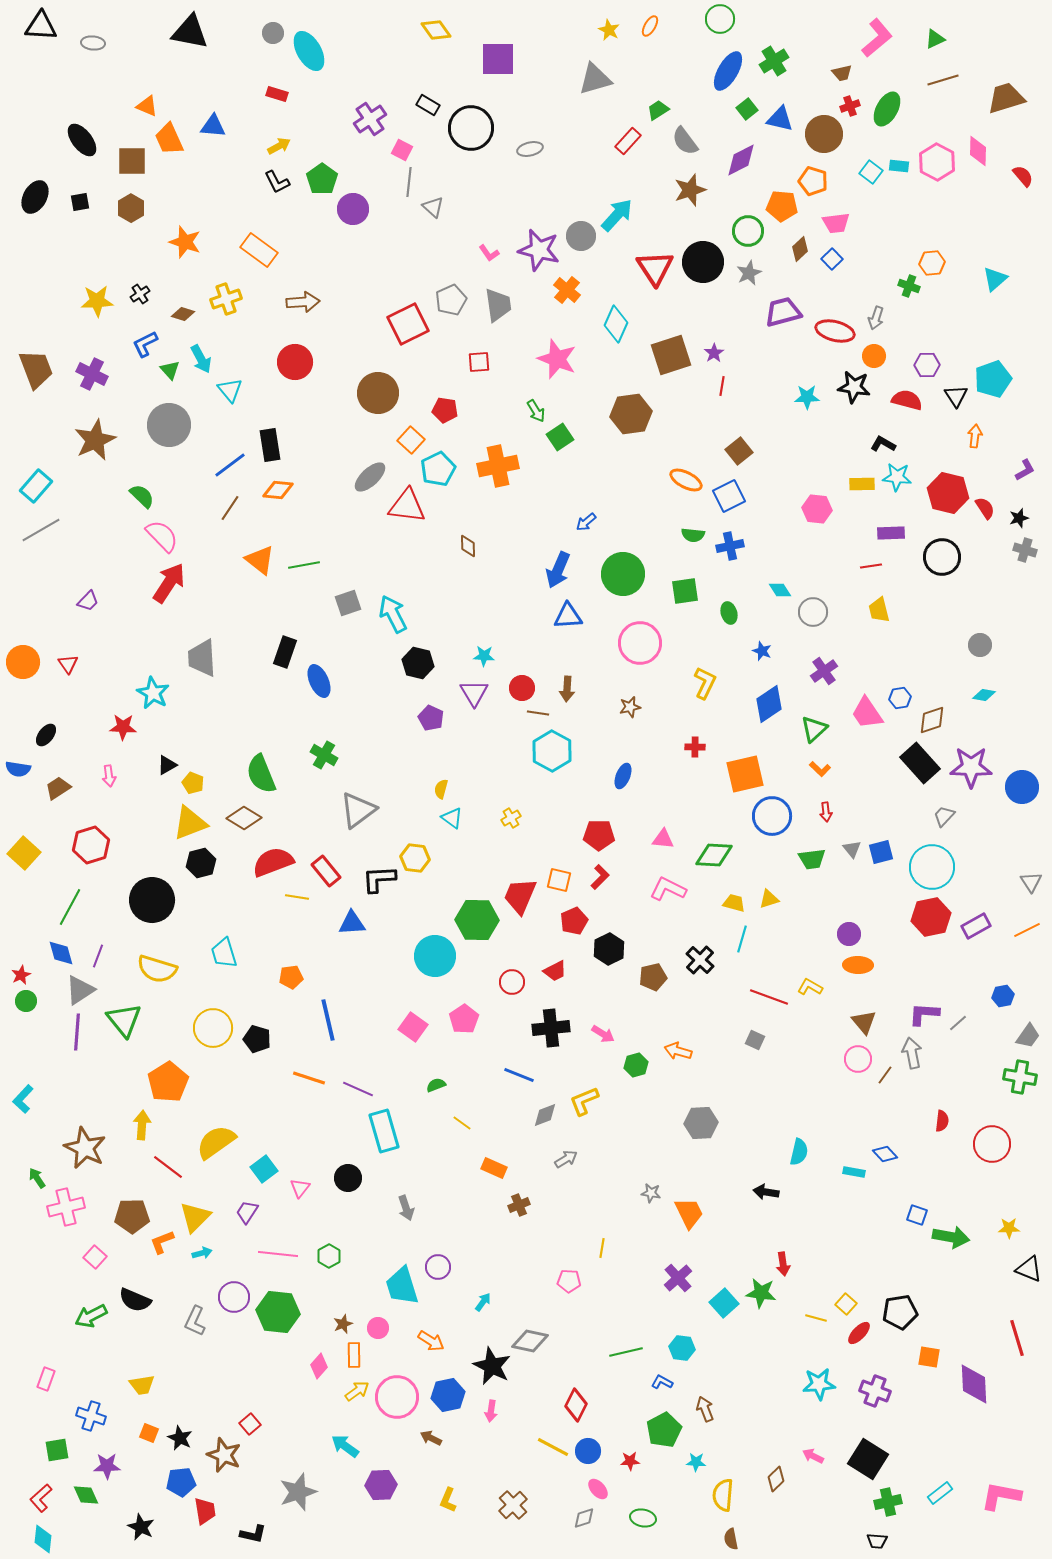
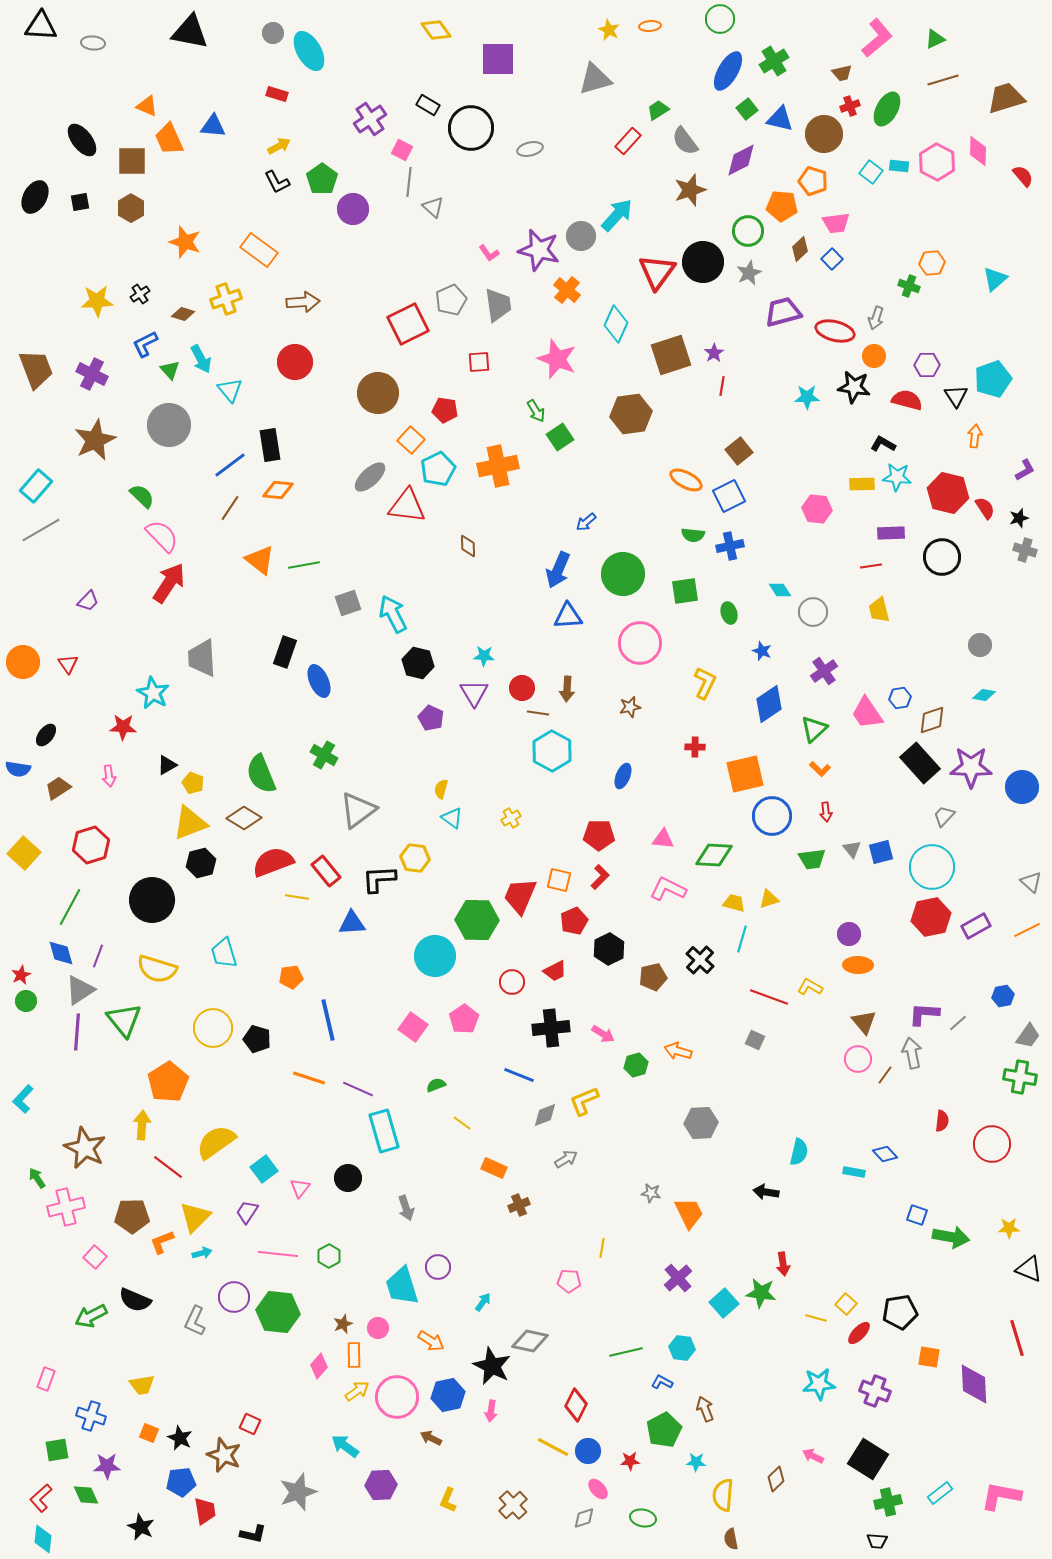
orange ellipse at (650, 26): rotated 55 degrees clockwise
red triangle at (655, 268): moved 2 px right, 4 px down; rotated 9 degrees clockwise
gray triangle at (1031, 882): rotated 15 degrees counterclockwise
red square at (250, 1424): rotated 25 degrees counterclockwise
